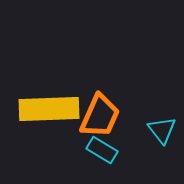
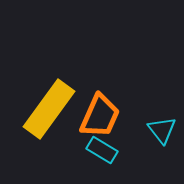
yellow rectangle: rotated 52 degrees counterclockwise
